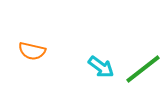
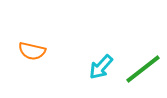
cyan arrow: rotated 96 degrees clockwise
